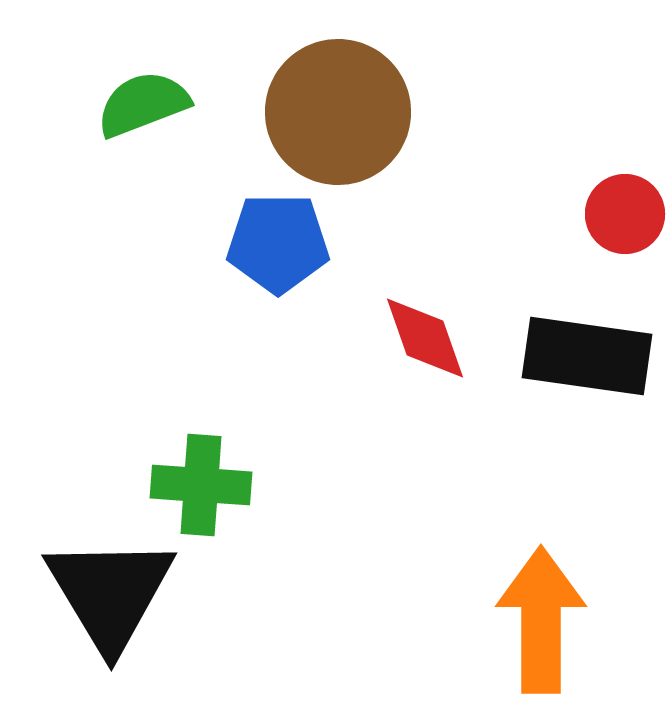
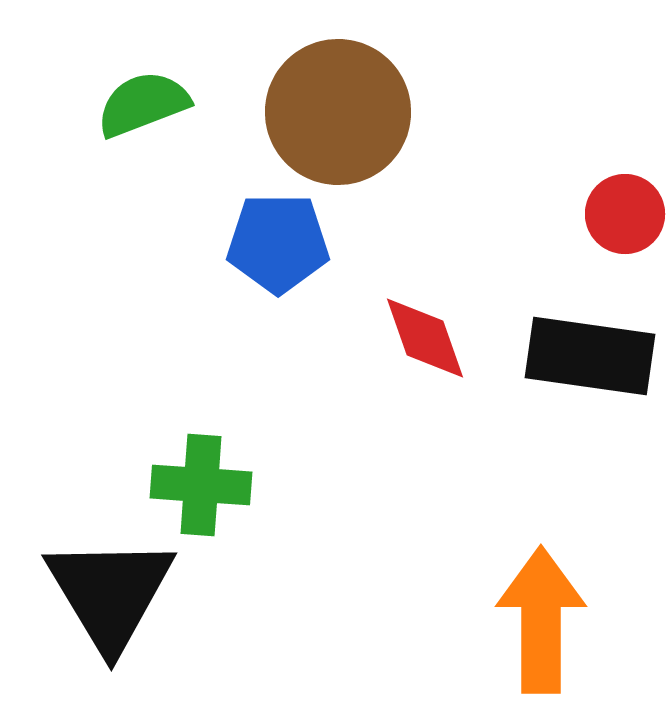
black rectangle: moved 3 px right
